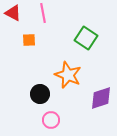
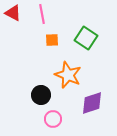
pink line: moved 1 px left, 1 px down
orange square: moved 23 px right
black circle: moved 1 px right, 1 px down
purple diamond: moved 9 px left, 5 px down
pink circle: moved 2 px right, 1 px up
